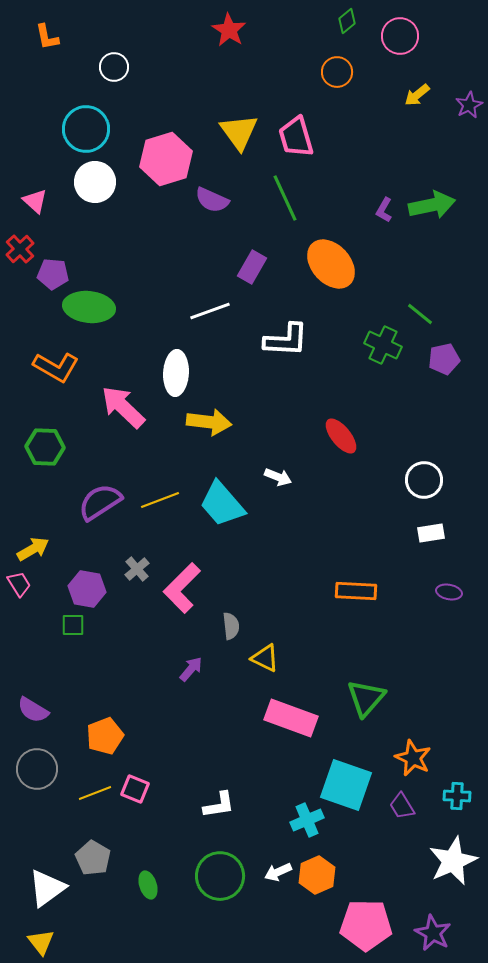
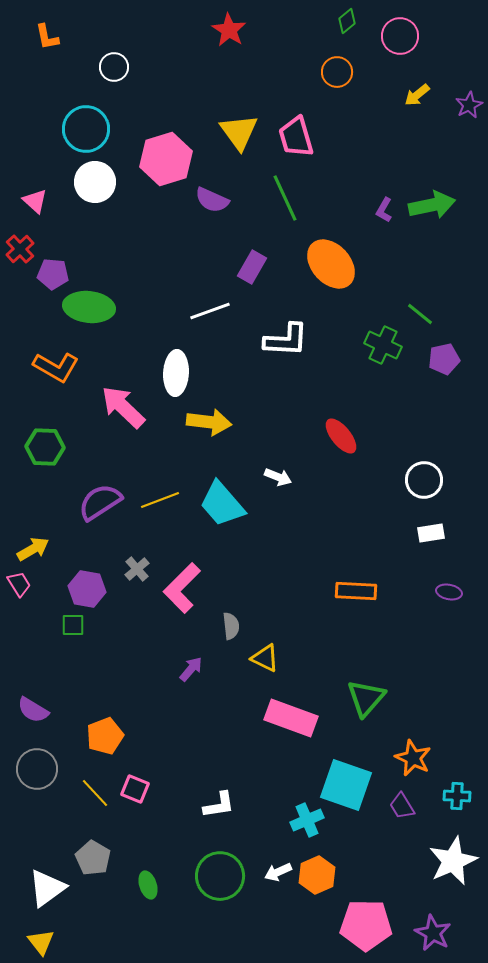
yellow line at (95, 793): rotated 68 degrees clockwise
